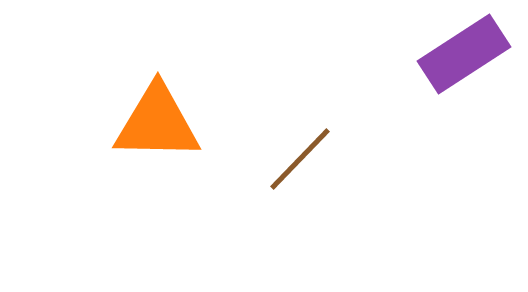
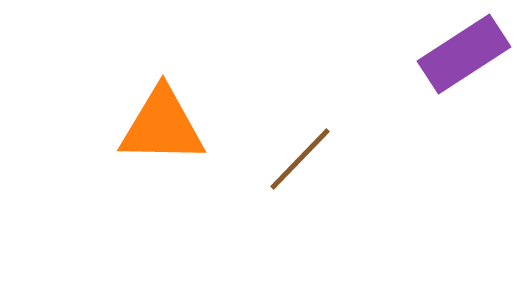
orange triangle: moved 5 px right, 3 px down
